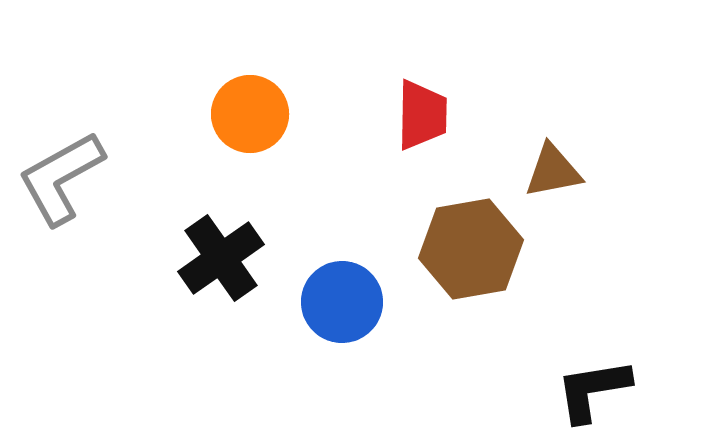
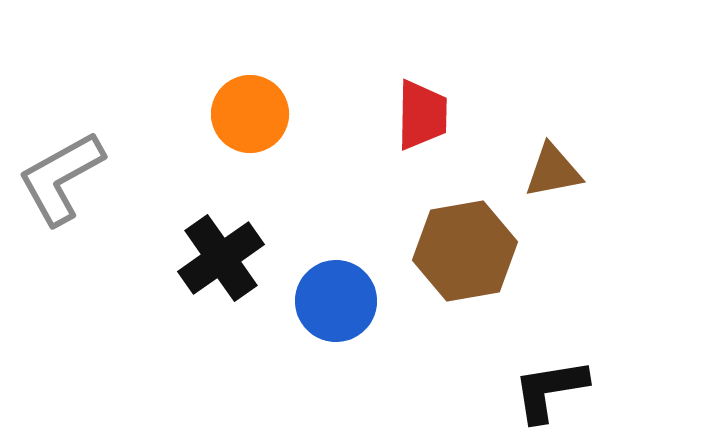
brown hexagon: moved 6 px left, 2 px down
blue circle: moved 6 px left, 1 px up
black L-shape: moved 43 px left
